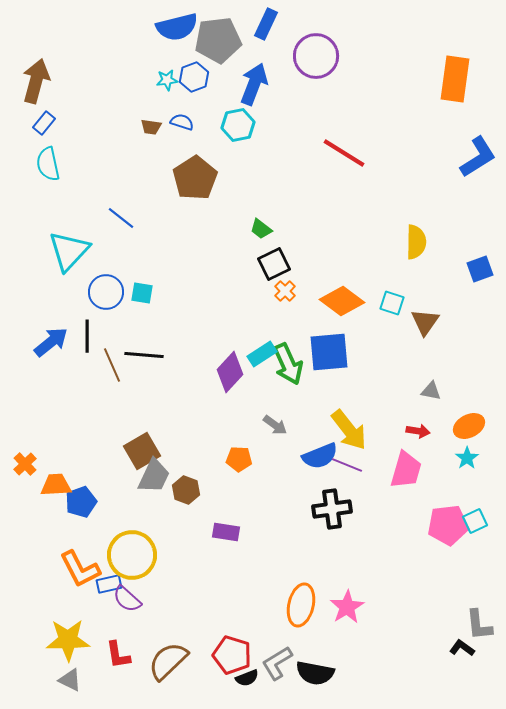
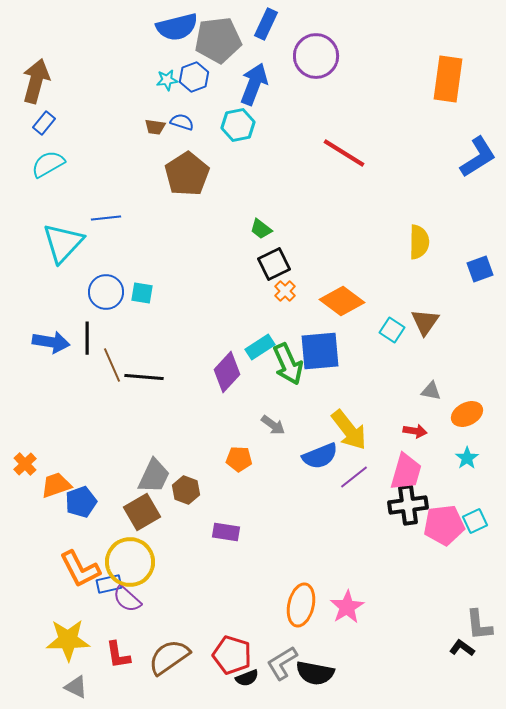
orange rectangle at (455, 79): moved 7 px left
brown trapezoid at (151, 127): moved 4 px right
cyan semicircle at (48, 164): rotated 72 degrees clockwise
brown pentagon at (195, 178): moved 8 px left, 4 px up
blue line at (121, 218): moved 15 px left; rotated 44 degrees counterclockwise
yellow semicircle at (416, 242): moved 3 px right
cyan triangle at (69, 251): moved 6 px left, 8 px up
cyan square at (392, 303): moved 27 px down; rotated 15 degrees clockwise
black line at (87, 336): moved 2 px down
blue arrow at (51, 342): rotated 48 degrees clockwise
blue square at (329, 352): moved 9 px left, 1 px up
cyan rectangle at (262, 354): moved 2 px left, 7 px up
black line at (144, 355): moved 22 px down
purple diamond at (230, 372): moved 3 px left
gray arrow at (275, 425): moved 2 px left
orange ellipse at (469, 426): moved 2 px left, 12 px up
red arrow at (418, 431): moved 3 px left
brown square at (142, 451): moved 61 px down
purple line at (347, 465): moved 7 px right, 12 px down; rotated 60 degrees counterclockwise
pink trapezoid at (406, 470): moved 2 px down
orange trapezoid at (56, 485): rotated 16 degrees counterclockwise
black cross at (332, 509): moved 76 px right, 4 px up
pink pentagon at (448, 525): moved 4 px left
yellow circle at (132, 555): moved 2 px left, 7 px down
brown semicircle at (168, 661): moved 1 px right, 4 px up; rotated 9 degrees clockwise
gray L-shape at (277, 663): moved 5 px right
gray triangle at (70, 680): moved 6 px right, 7 px down
